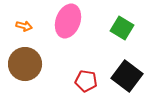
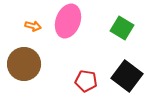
orange arrow: moved 9 px right
brown circle: moved 1 px left
